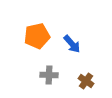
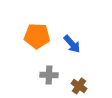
orange pentagon: rotated 15 degrees clockwise
brown cross: moved 7 px left, 5 px down
